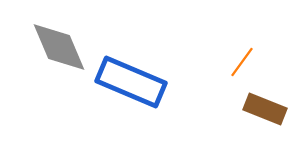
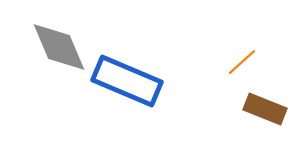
orange line: rotated 12 degrees clockwise
blue rectangle: moved 4 px left, 1 px up
